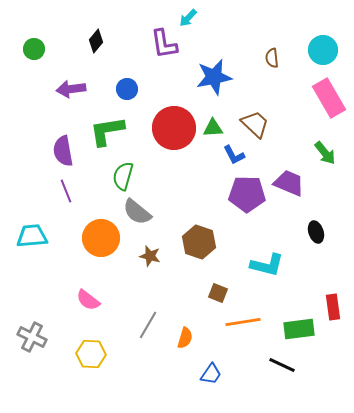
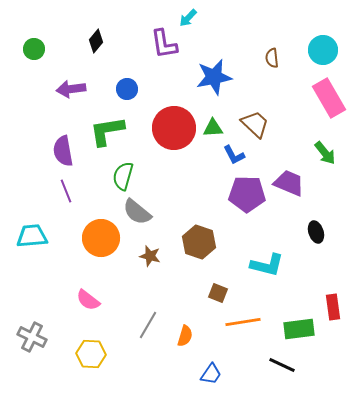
orange semicircle: moved 2 px up
